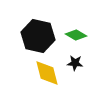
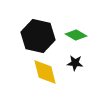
yellow diamond: moved 2 px left, 1 px up
